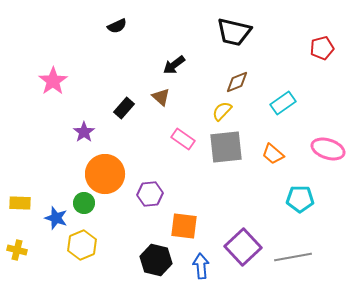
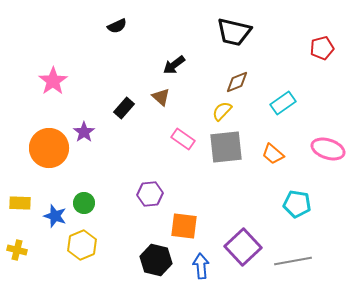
orange circle: moved 56 px left, 26 px up
cyan pentagon: moved 3 px left, 5 px down; rotated 8 degrees clockwise
blue star: moved 1 px left, 2 px up
gray line: moved 4 px down
